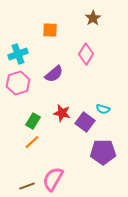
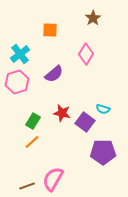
cyan cross: moved 2 px right; rotated 18 degrees counterclockwise
pink hexagon: moved 1 px left, 1 px up
